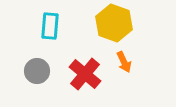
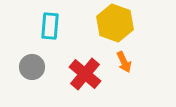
yellow hexagon: moved 1 px right
gray circle: moved 5 px left, 4 px up
